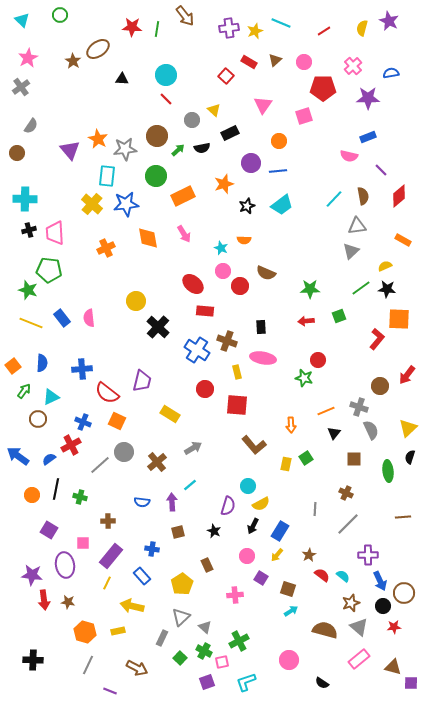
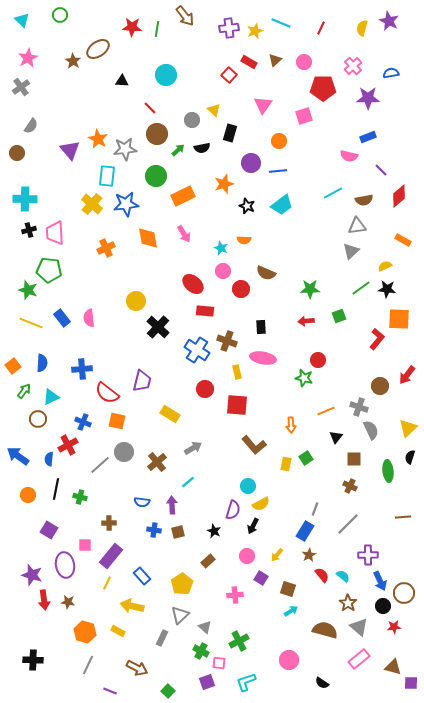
red line at (324, 31): moved 3 px left, 3 px up; rotated 32 degrees counterclockwise
red square at (226, 76): moved 3 px right, 1 px up
black triangle at (122, 79): moved 2 px down
red line at (166, 99): moved 16 px left, 9 px down
black rectangle at (230, 133): rotated 48 degrees counterclockwise
brown circle at (157, 136): moved 2 px up
brown semicircle at (363, 196): moved 1 px right, 4 px down; rotated 90 degrees clockwise
cyan line at (334, 199): moved 1 px left, 6 px up; rotated 18 degrees clockwise
black star at (247, 206): rotated 28 degrees counterclockwise
red circle at (240, 286): moved 1 px right, 3 px down
orange square at (117, 421): rotated 12 degrees counterclockwise
black triangle at (334, 433): moved 2 px right, 4 px down
red cross at (71, 445): moved 3 px left
blue semicircle at (49, 459): rotated 48 degrees counterclockwise
cyan line at (190, 485): moved 2 px left, 3 px up
brown cross at (346, 493): moved 4 px right, 7 px up
orange circle at (32, 495): moved 4 px left
purple arrow at (172, 502): moved 3 px down
purple semicircle at (228, 506): moved 5 px right, 4 px down
gray line at (315, 509): rotated 16 degrees clockwise
brown cross at (108, 521): moved 1 px right, 2 px down
blue rectangle at (280, 531): moved 25 px right
pink square at (83, 543): moved 2 px right, 2 px down
blue cross at (152, 549): moved 2 px right, 19 px up
brown rectangle at (207, 565): moved 1 px right, 4 px up; rotated 72 degrees clockwise
purple star at (32, 575): rotated 10 degrees clockwise
red semicircle at (322, 575): rotated 14 degrees clockwise
brown star at (351, 603): moved 3 px left; rotated 18 degrees counterclockwise
gray triangle at (181, 617): moved 1 px left, 2 px up
yellow rectangle at (118, 631): rotated 40 degrees clockwise
green cross at (204, 651): moved 3 px left
green square at (180, 658): moved 12 px left, 33 px down
pink square at (222, 662): moved 3 px left, 1 px down; rotated 16 degrees clockwise
